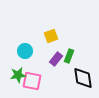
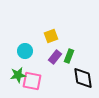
purple rectangle: moved 1 px left, 2 px up
